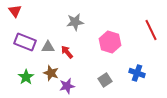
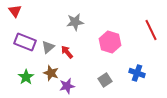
gray triangle: rotated 40 degrees counterclockwise
